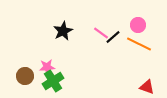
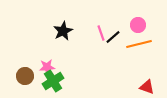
pink line: rotated 35 degrees clockwise
orange line: rotated 40 degrees counterclockwise
